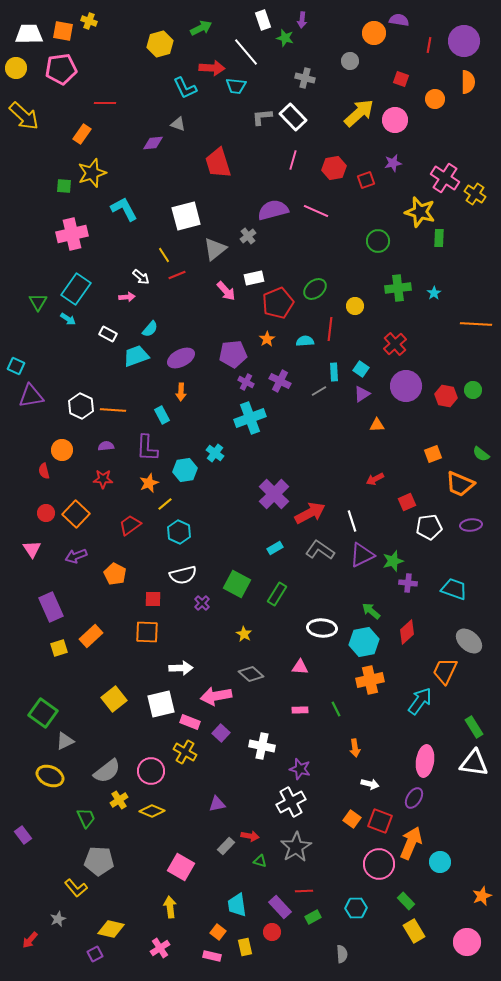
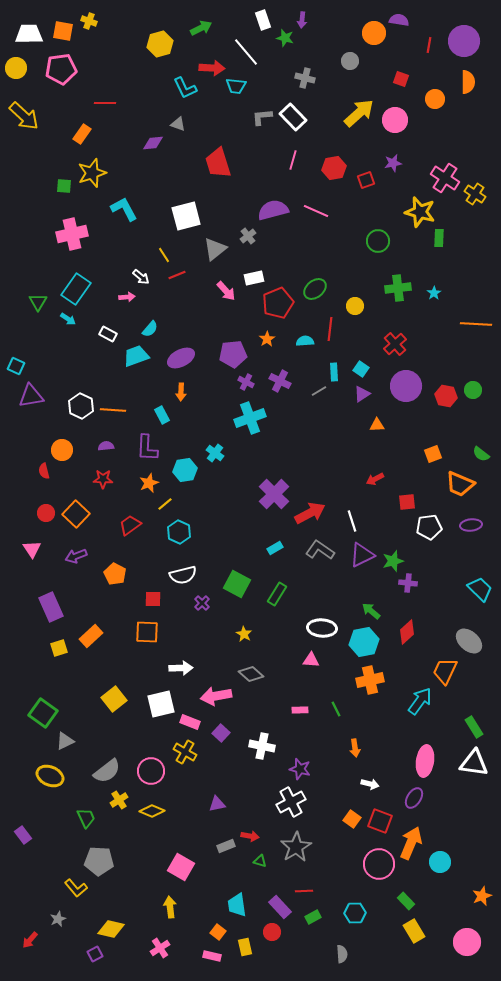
red square at (407, 502): rotated 18 degrees clockwise
cyan trapezoid at (454, 589): moved 26 px right; rotated 24 degrees clockwise
pink triangle at (300, 667): moved 11 px right, 7 px up
gray rectangle at (226, 846): rotated 24 degrees clockwise
cyan hexagon at (356, 908): moved 1 px left, 5 px down
